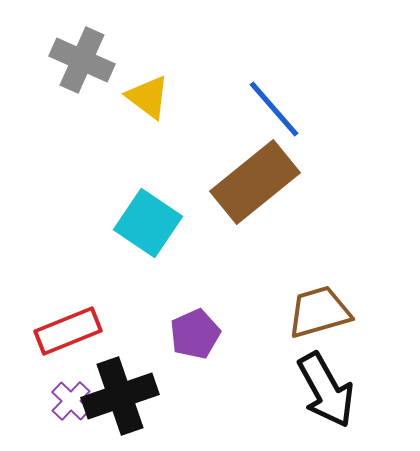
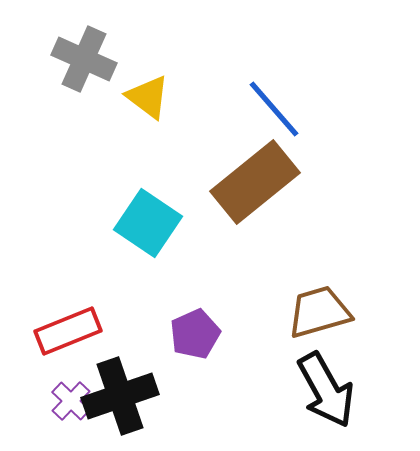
gray cross: moved 2 px right, 1 px up
